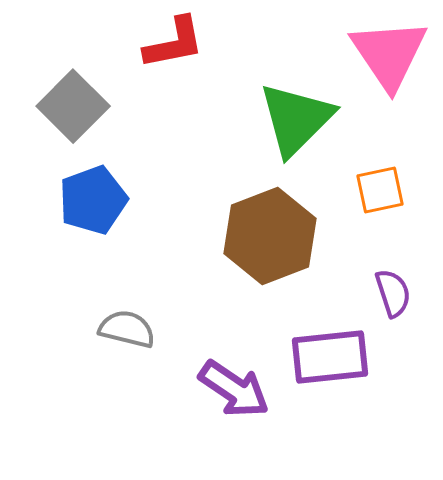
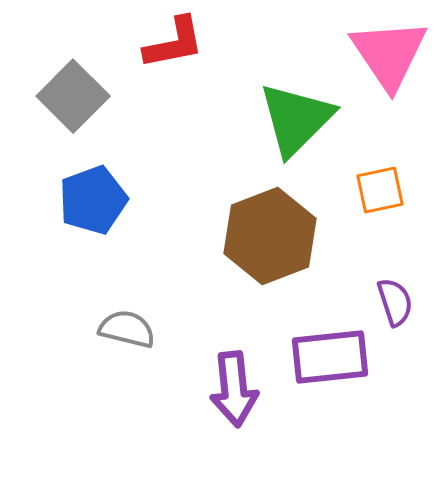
gray square: moved 10 px up
purple semicircle: moved 2 px right, 9 px down
purple arrow: rotated 50 degrees clockwise
